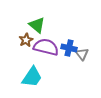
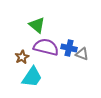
brown star: moved 4 px left, 17 px down
gray triangle: rotated 32 degrees counterclockwise
